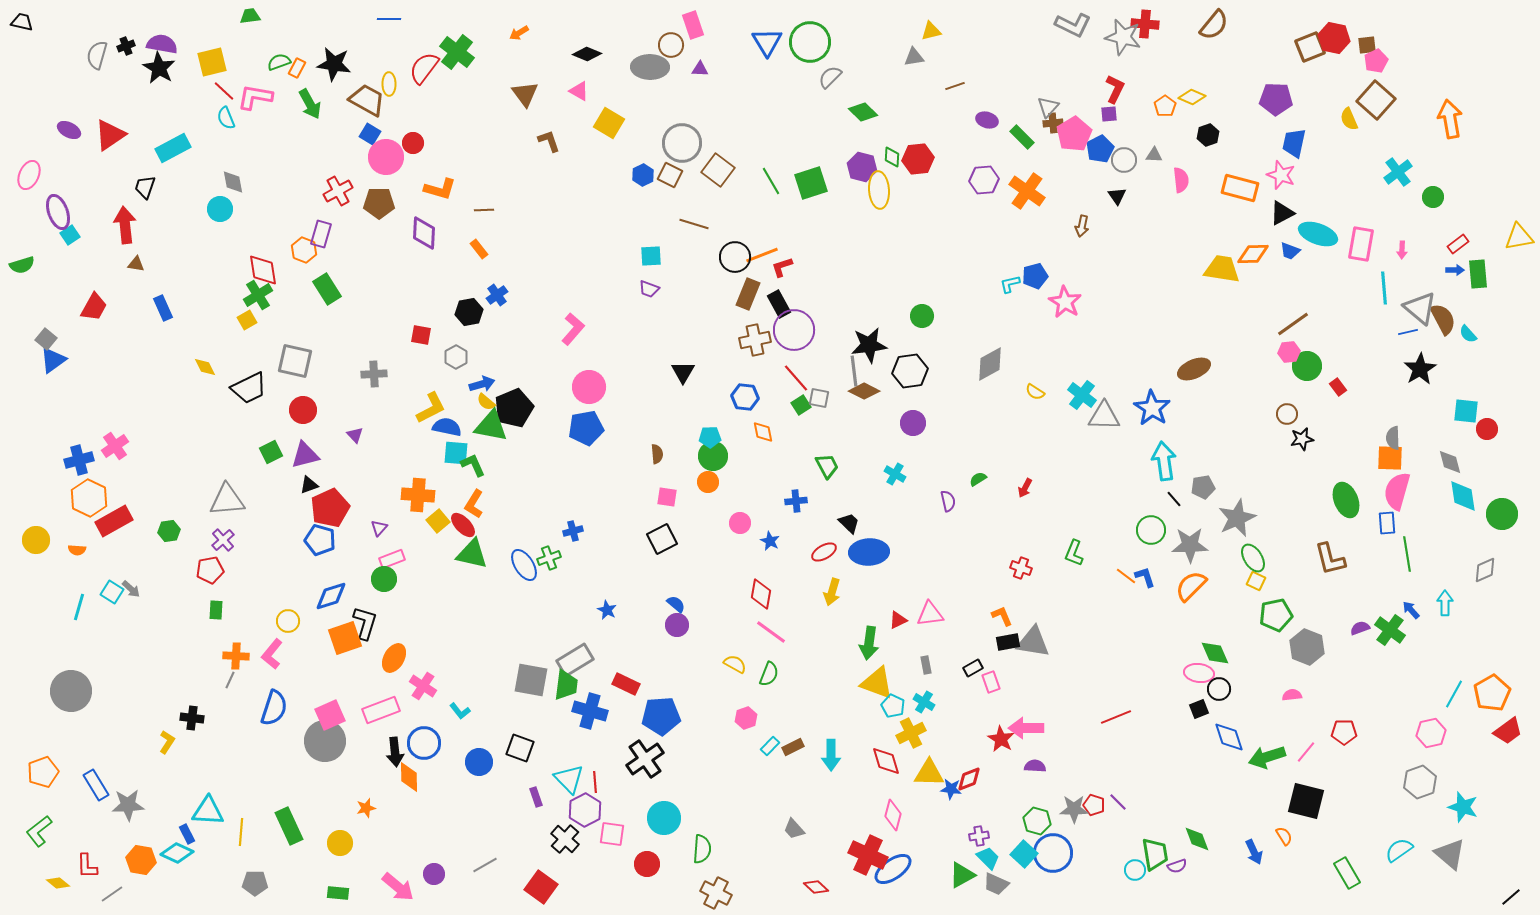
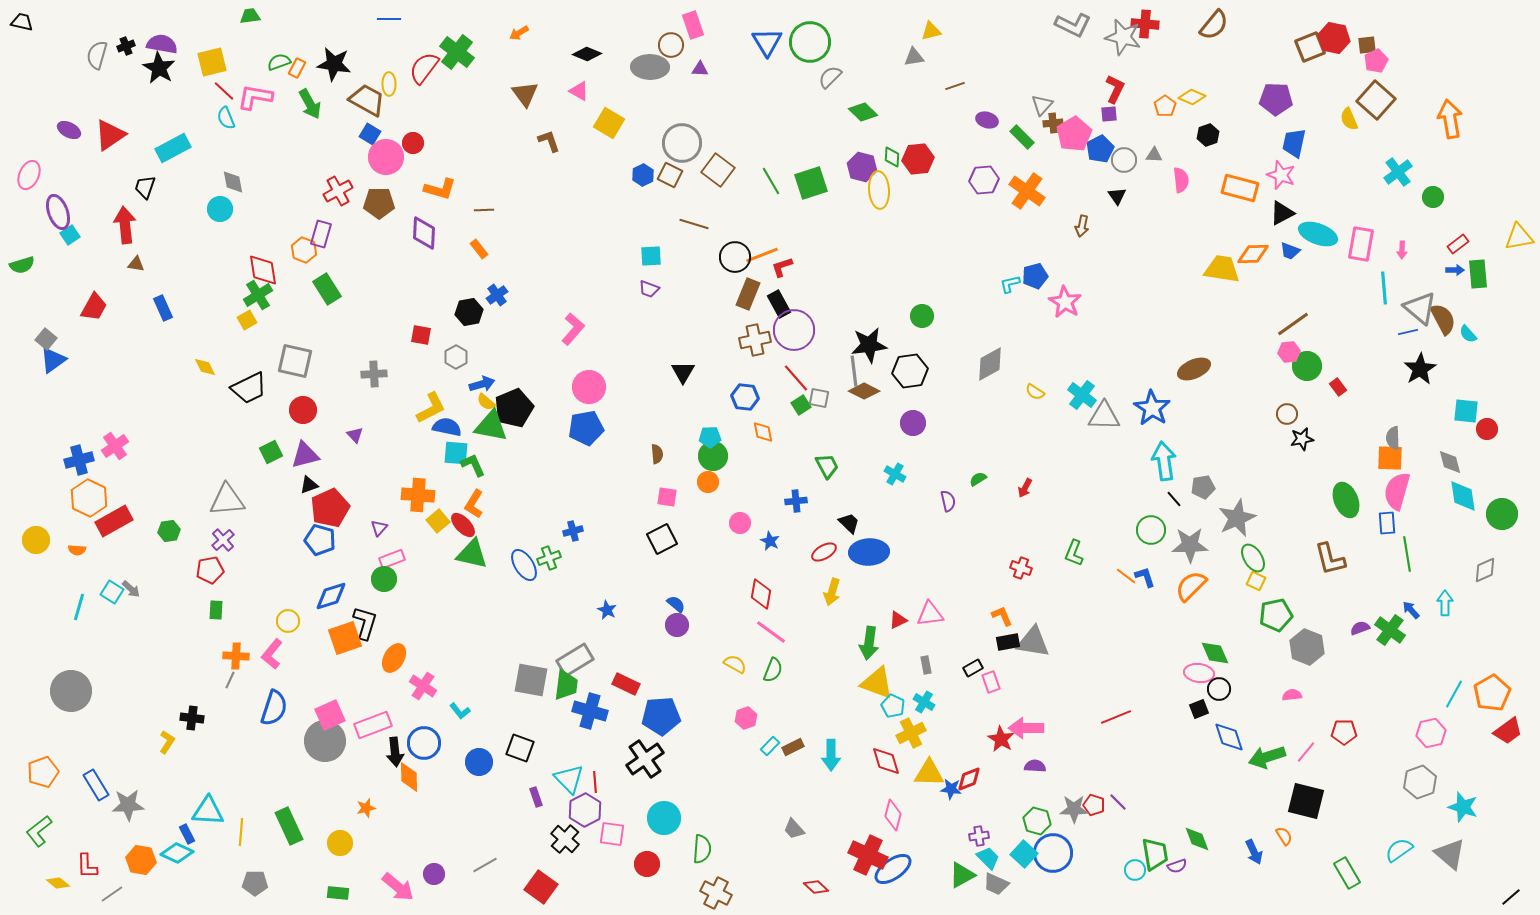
gray triangle at (1048, 107): moved 6 px left, 2 px up
green semicircle at (769, 674): moved 4 px right, 4 px up
pink rectangle at (381, 710): moved 8 px left, 15 px down
